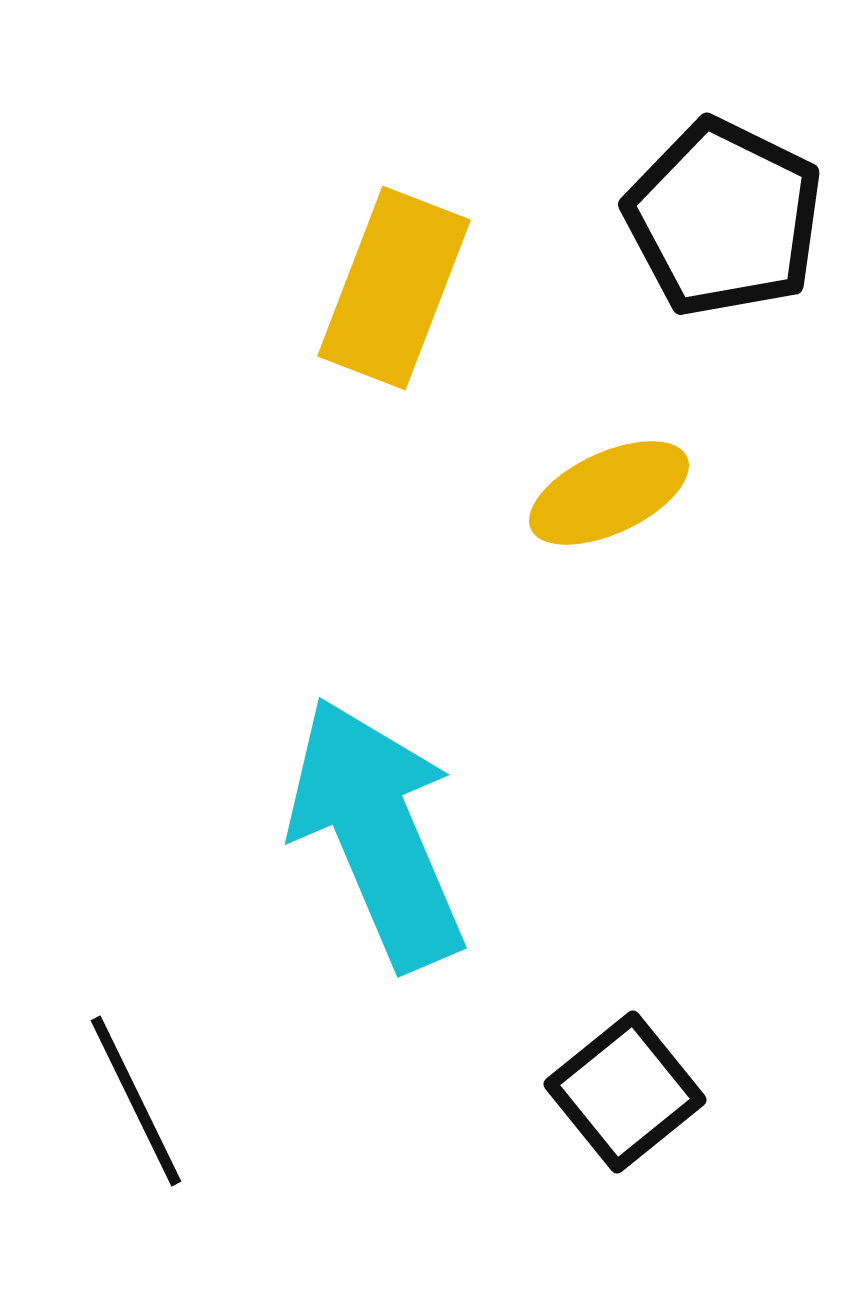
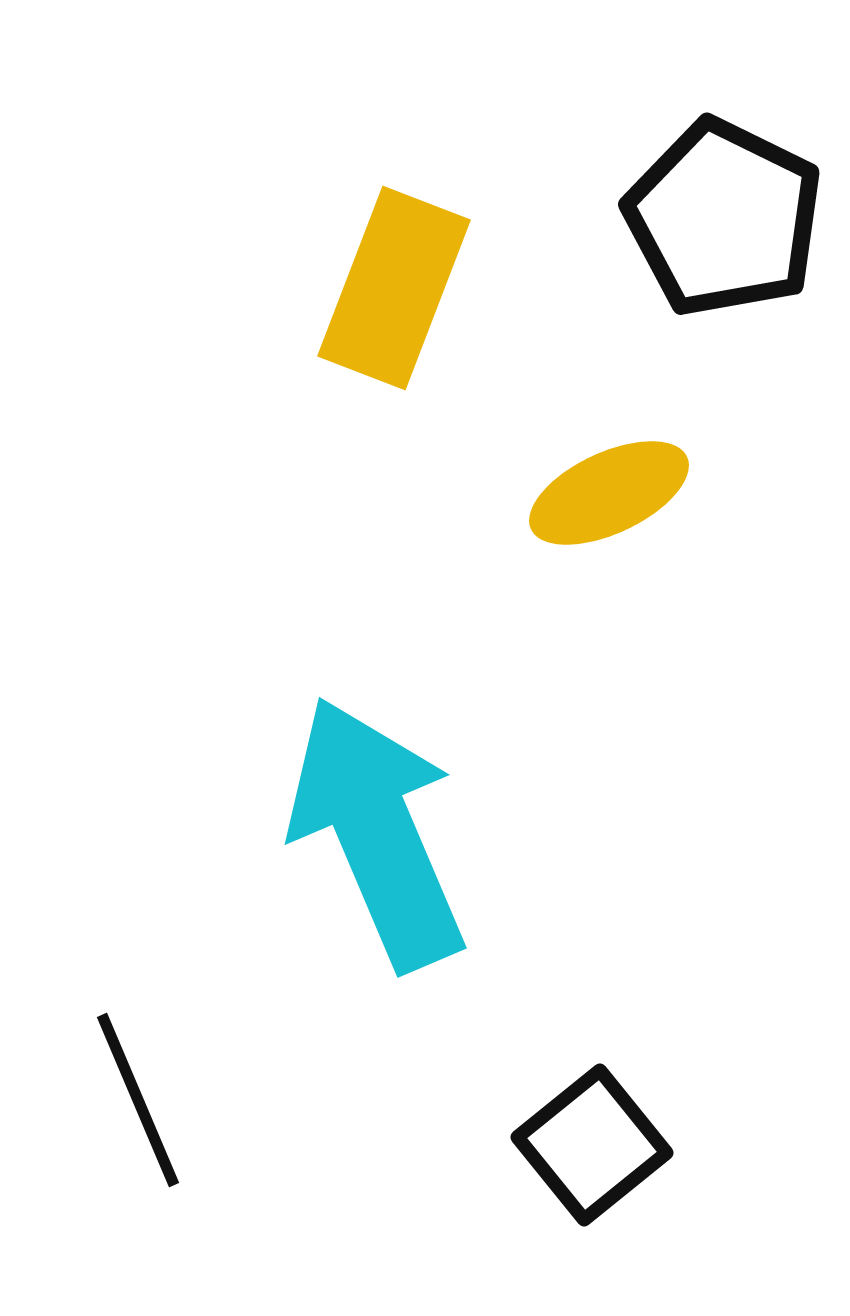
black square: moved 33 px left, 53 px down
black line: moved 2 px right, 1 px up; rotated 3 degrees clockwise
